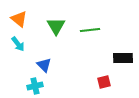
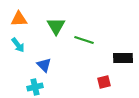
orange triangle: rotated 42 degrees counterclockwise
green line: moved 6 px left, 10 px down; rotated 24 degrees clockwise
cyan arrow: moved 1 px down
cyan cross: moved 1 px down
